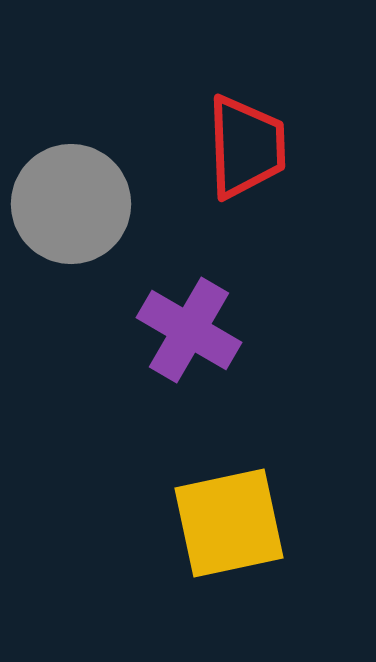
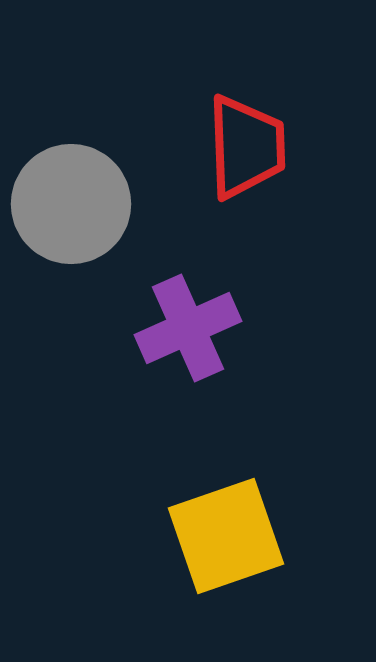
purple cross: moved 1 px left, 2 px up; rotated 36 degrees clockwise
yellow square: moved 3 px left, 13 px down; rotated 7 degrees counterclockwise
